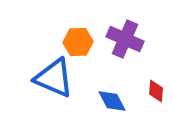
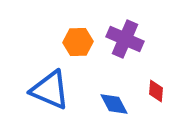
blue triangle: moved 4 px left, 12 px down
blue diamond: moved 2 px right, 3 px down
